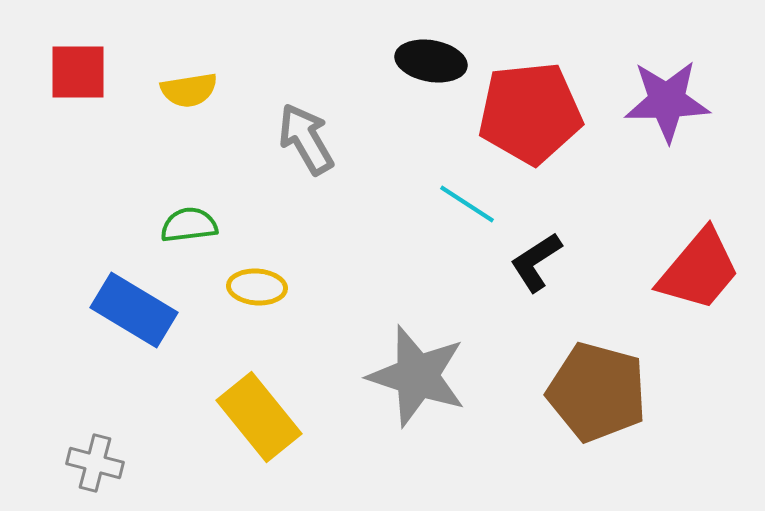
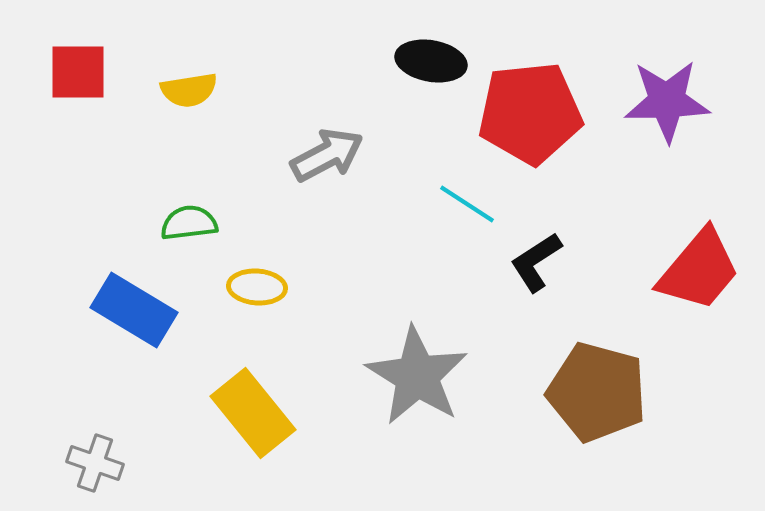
gray arrow: moved 21 px right, 16 px down; rotated 92 degrees clockwise
green semicircle: moved 2 px up
gray star: rotated 14 degrees clockwise
yellow rectangle: moved 6 px left, 4 px up
gray cross: rotated 4 degrees clockwise
